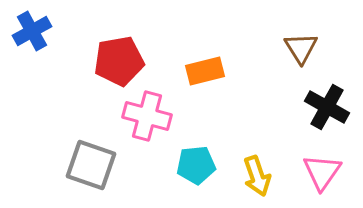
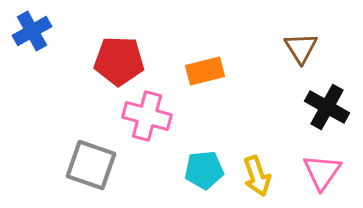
red pentagon: rotated 12 degrees clockwise
cyan pentagon: moved 8 px right, 5 px down
